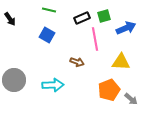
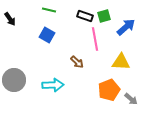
black rectangle: moved 3 px right, 2 px up; rotated 42 degrees clockwise
blue arrow: moved 1 px up; rotated 18 degrees counterclockwise
brown arrow: rotated 24 degrees clockwise
